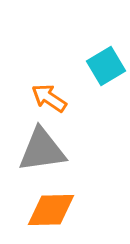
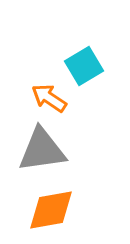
cyan square: moved 22 px left
orange diamond: rotated 9 degrees counterclockwise
